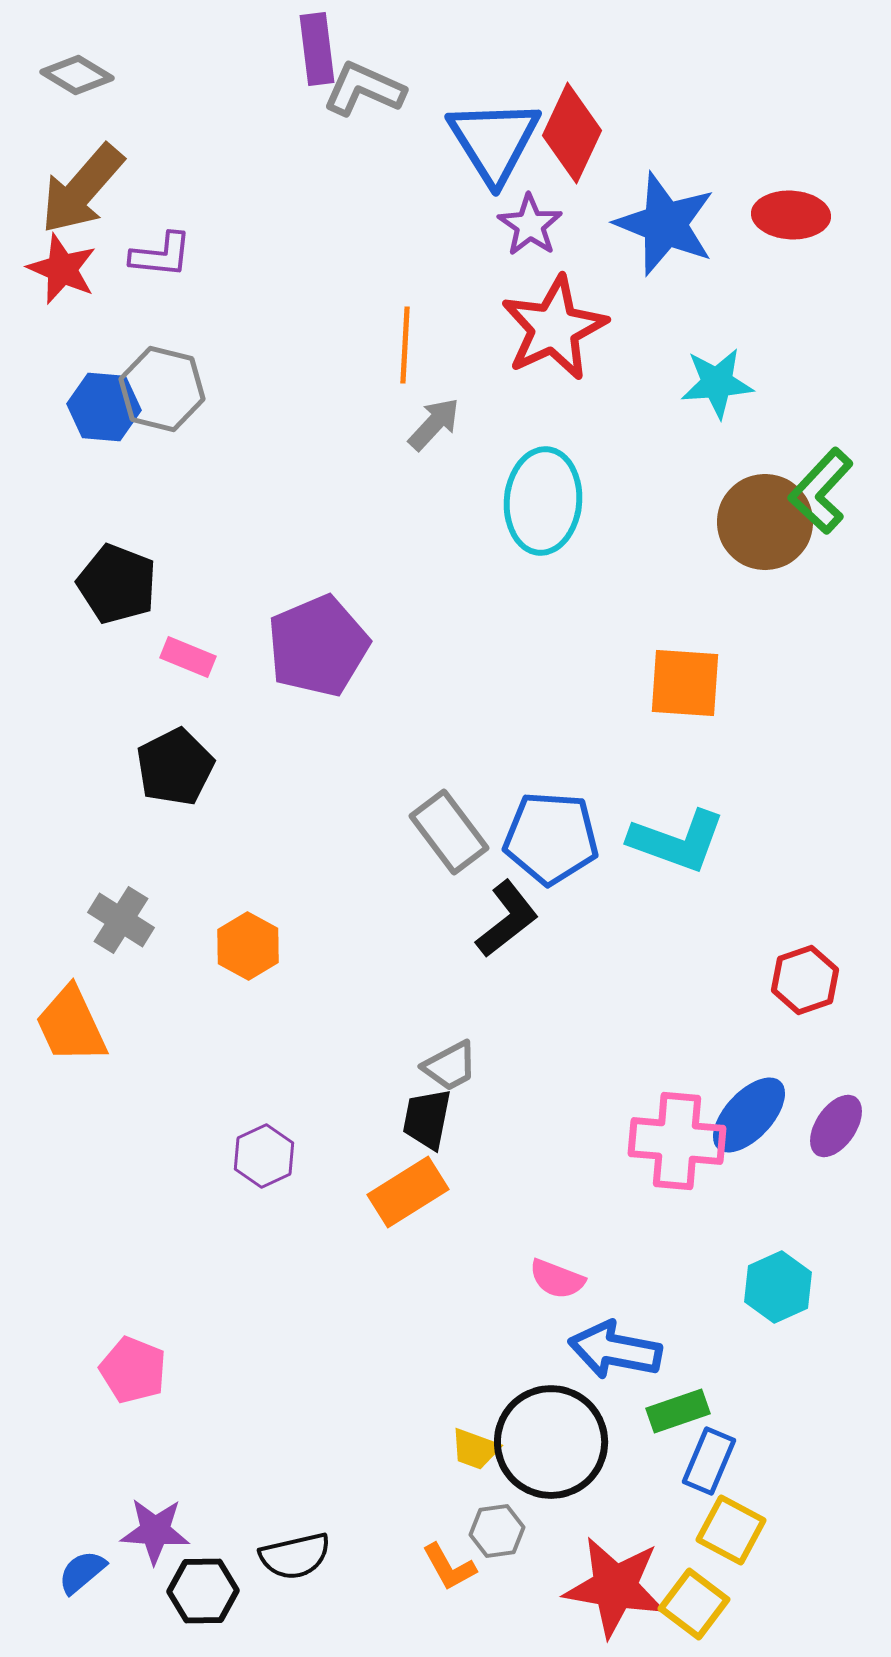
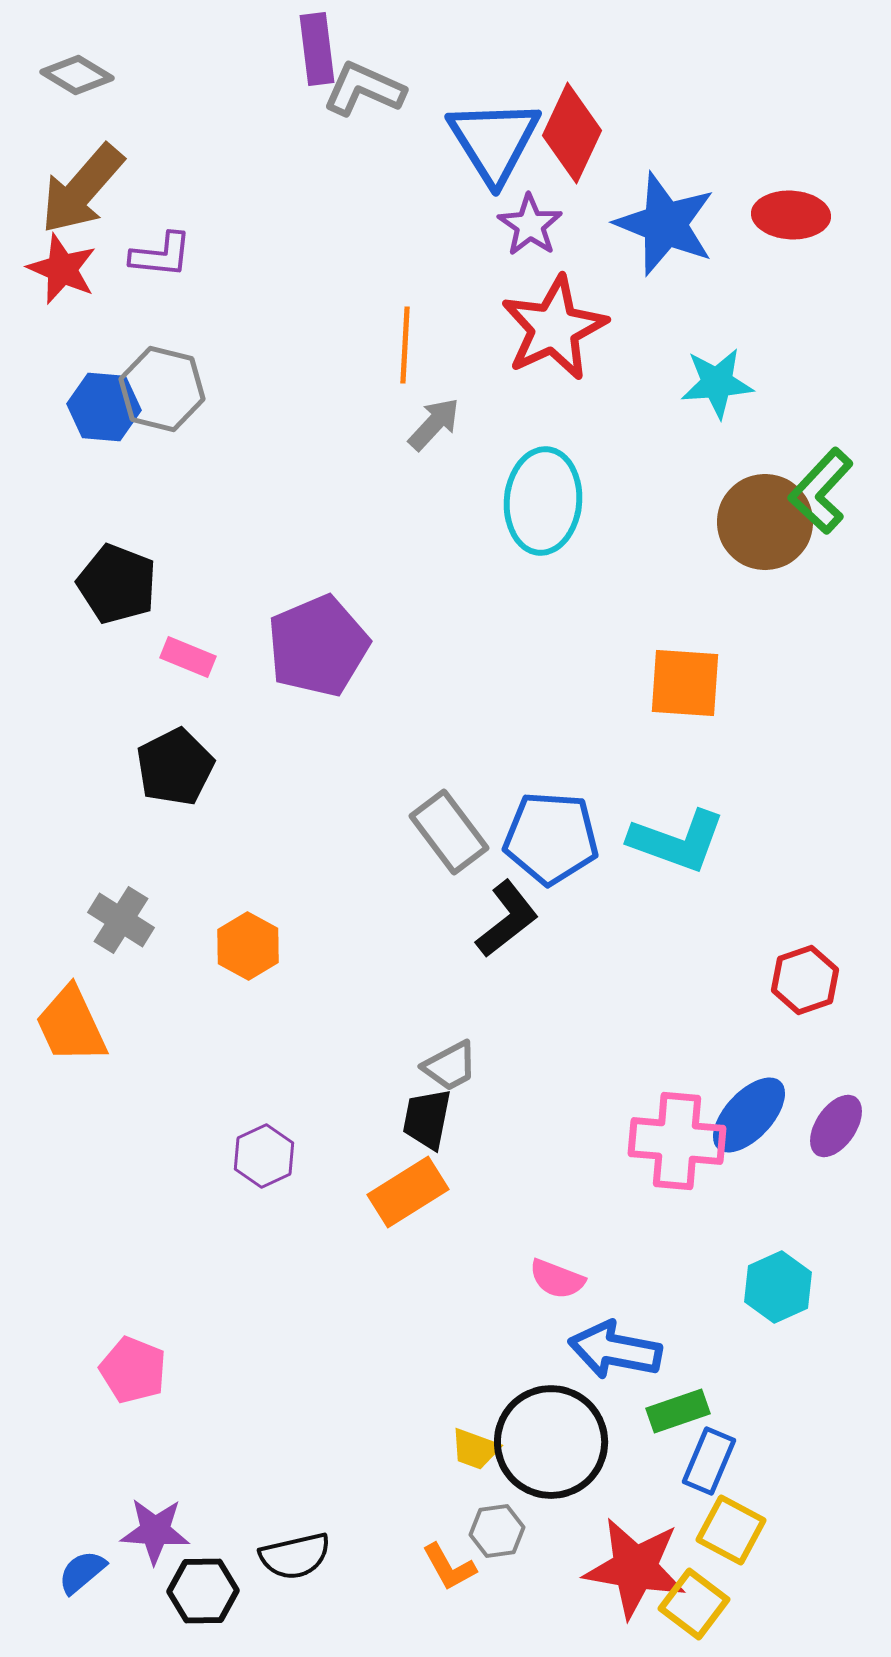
red star at (615, 1587): moved 20 px right, 19 px up
